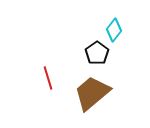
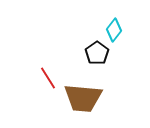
red line: rotated 15 degrees counterclockwise
brown trapezoid: moved 9 px left, 5 px down; rotated 135 degrees counterclockwise
